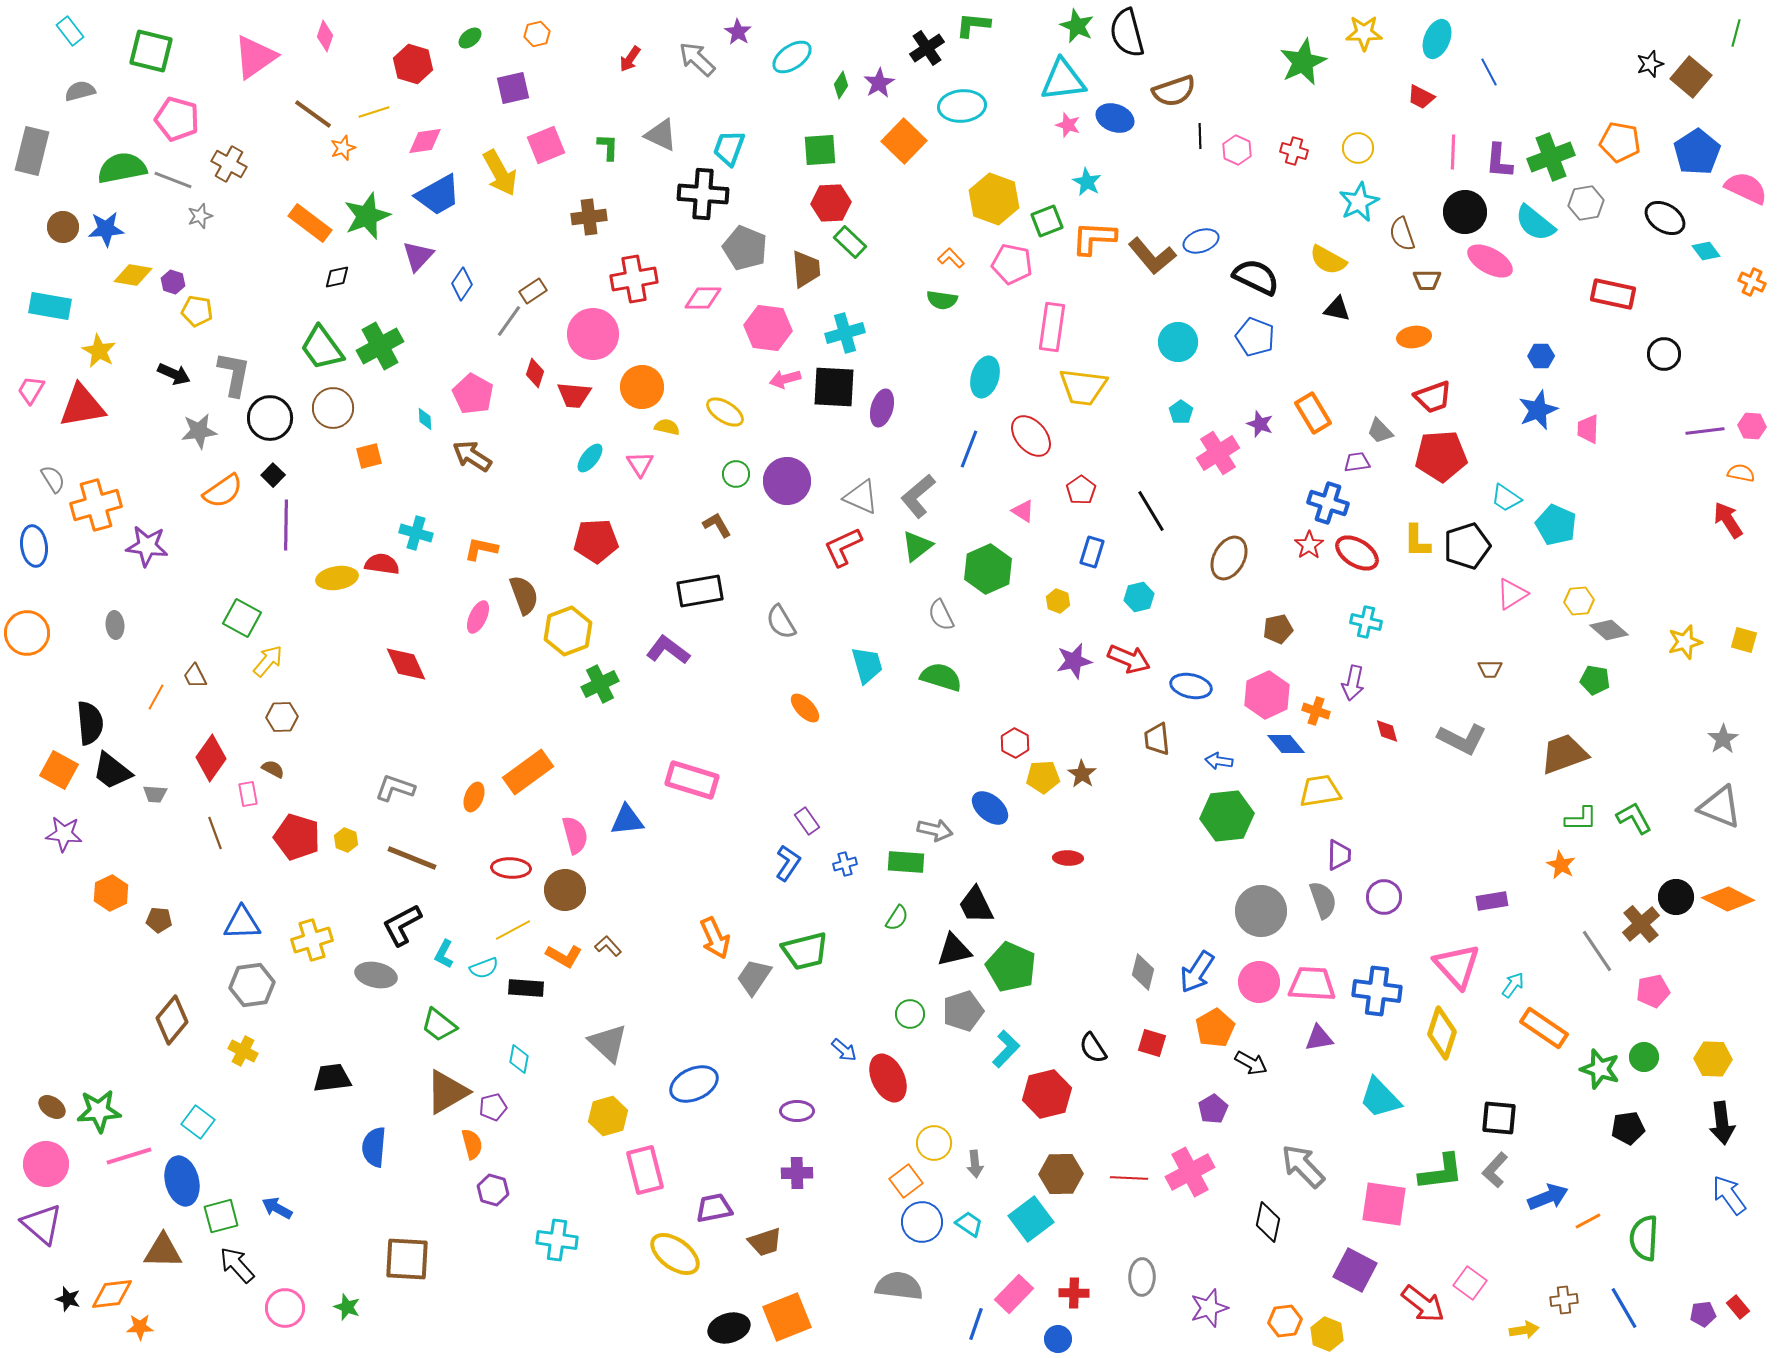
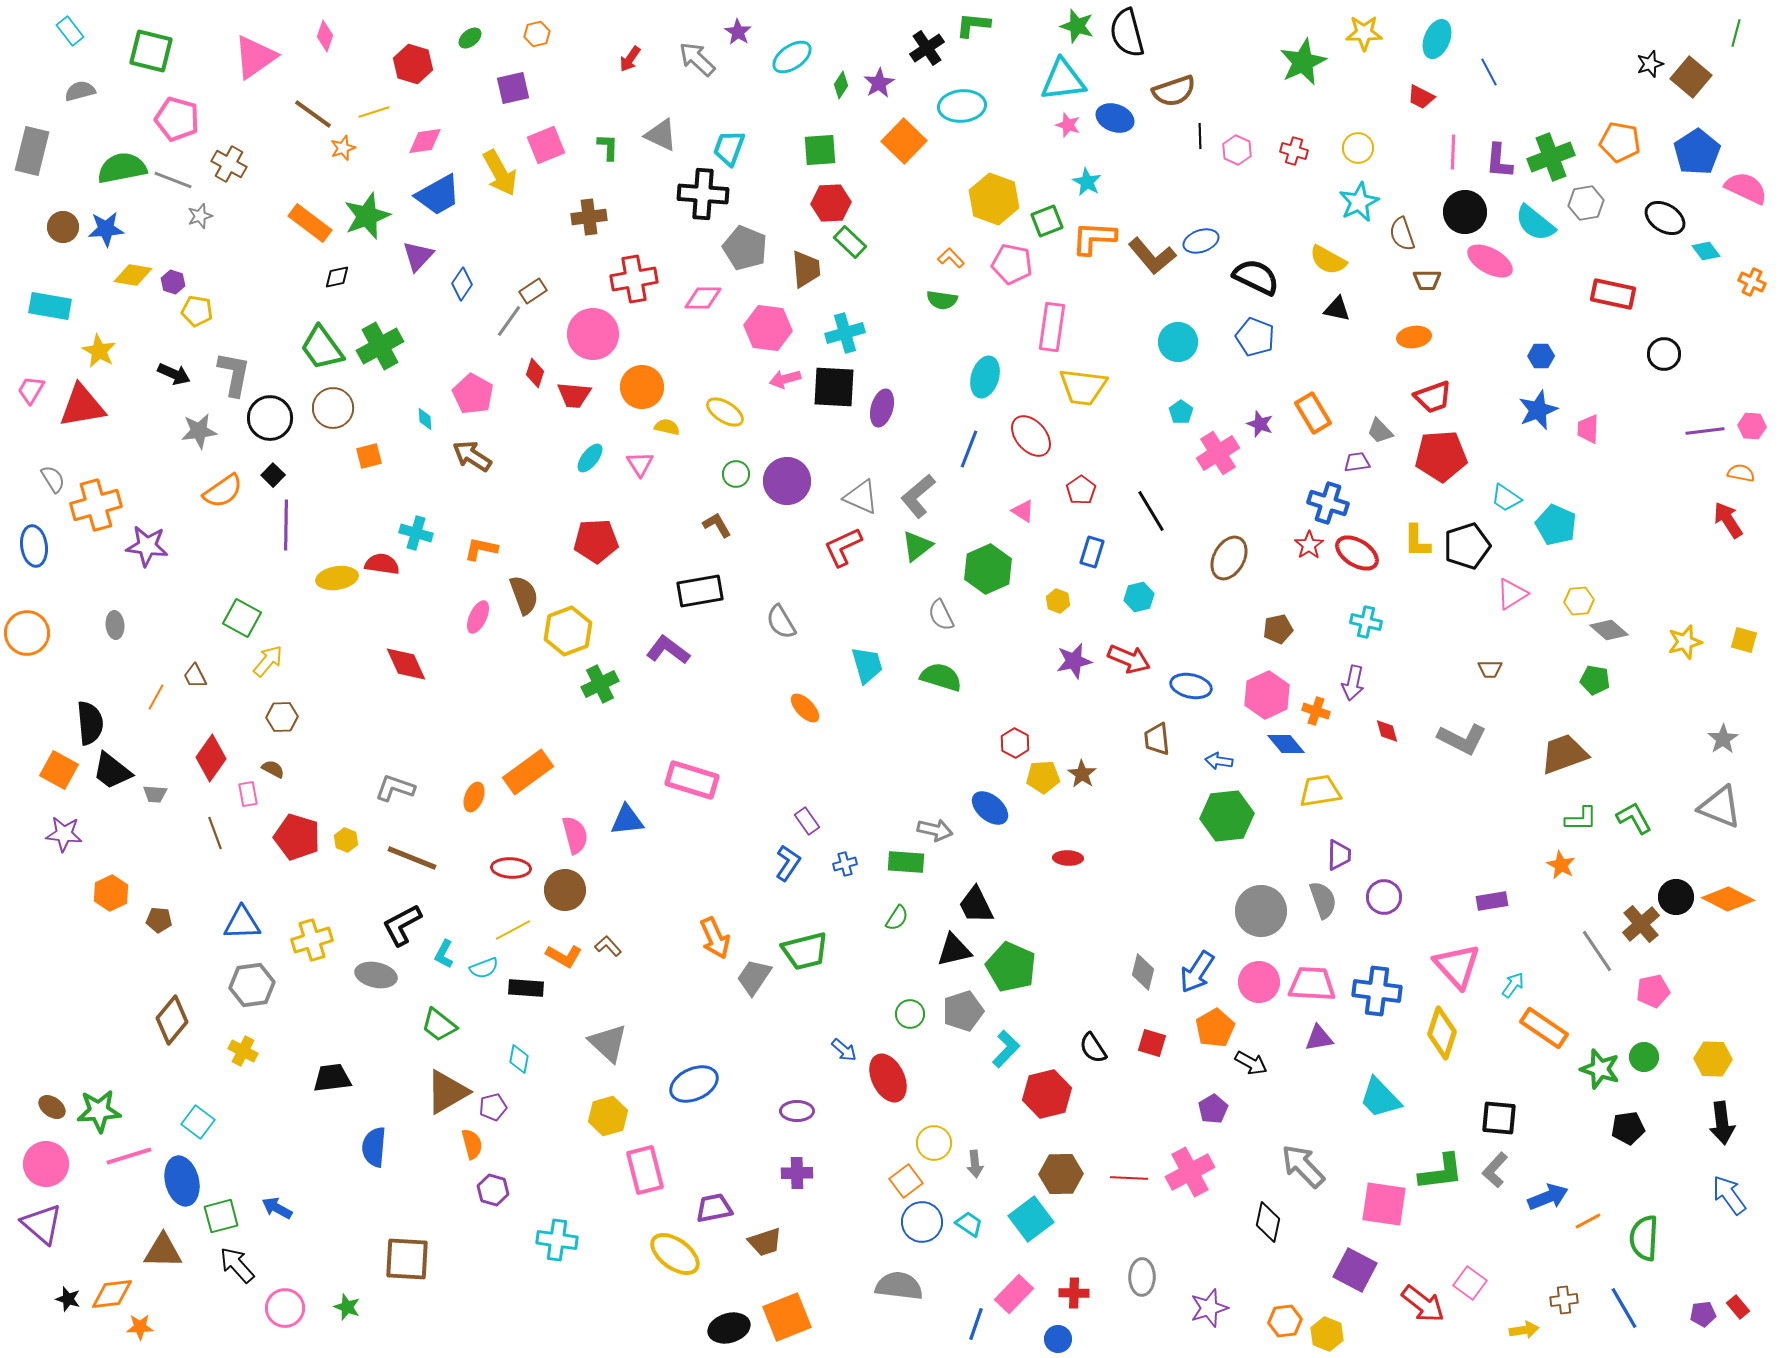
green star at (1077, 26): rotated 8 degrees counterclockwise
